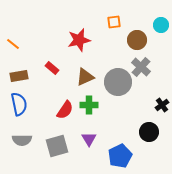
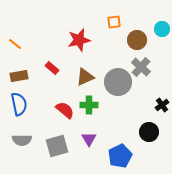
cyan circle: moved 1 px right, 4 px down
orange line: moved 2 px right
red semicircle: rotated 84 degrees counterclockwise
